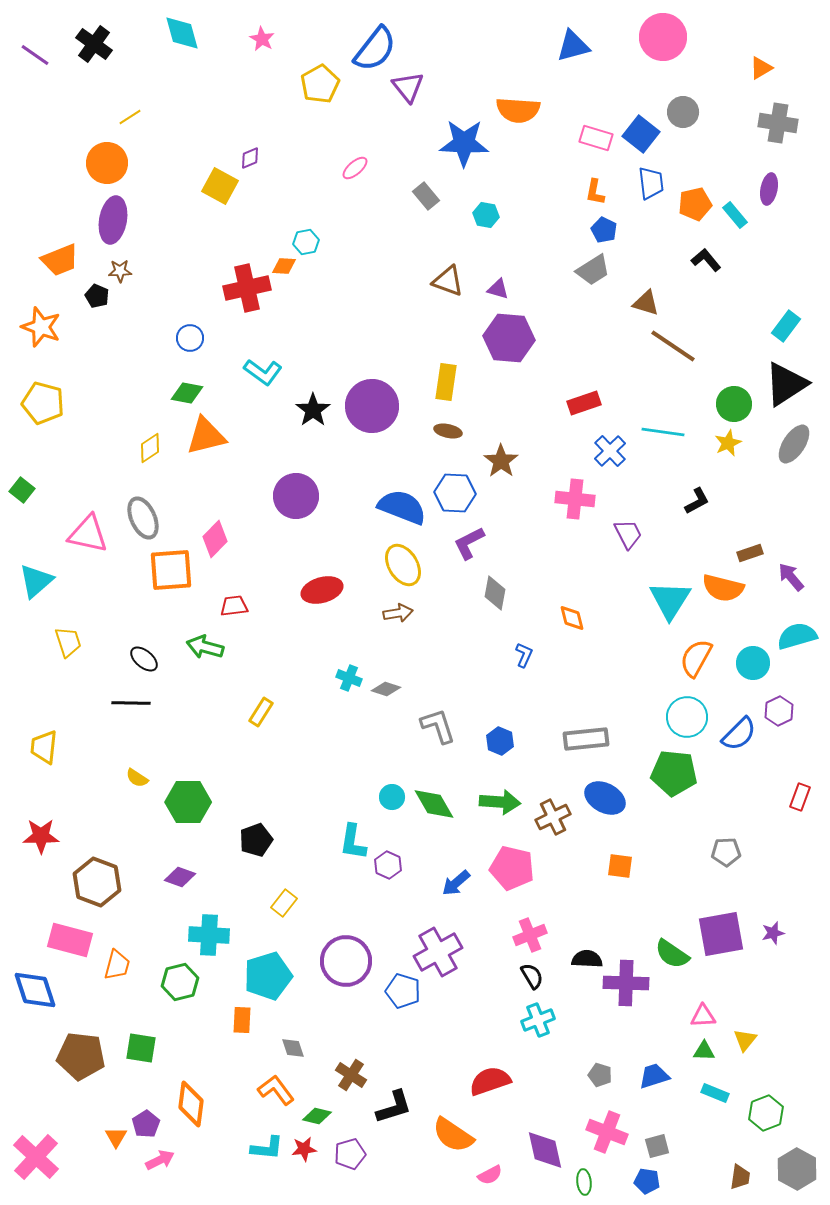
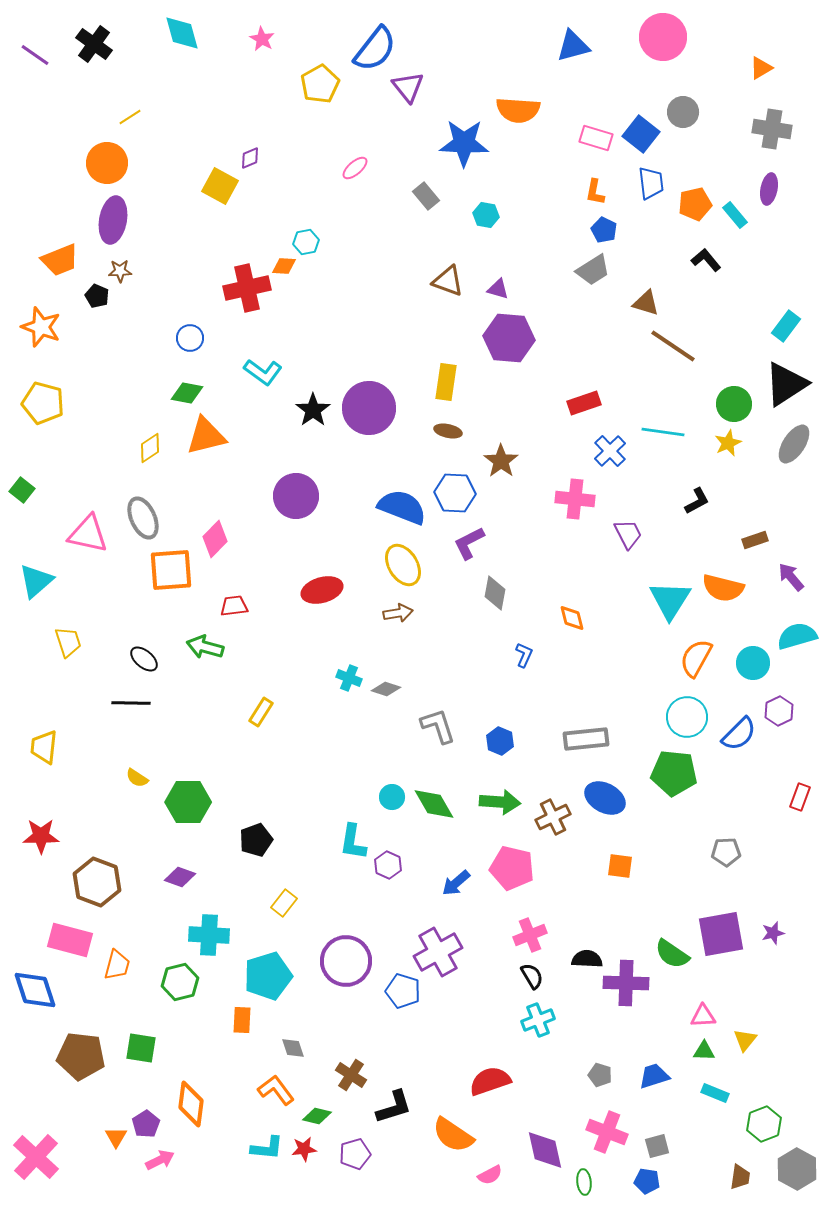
gray cross at (778, 123): moved 6 px left, 6 px down
purple circle at (372, 406): moved 3 px left, 2 px down
brown rectangle at (750, 553): moved 5 px right, 13 px up
green hexagon at (766, 1113): moved 2 px left, 11 px down
purple pentagon at (350, 1154): moved 5 px right
